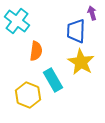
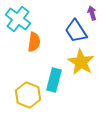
cyan cross: moved 1 px right, 2 px up
blue trapezoid: rotated 35 degrees counterclockwise
orange semicircle: moved 2 px left, 9 px up
cyan rectangle: moved 1 px right; rotated 45 degrees clockwise
